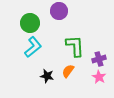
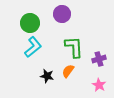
purple circle: moved 3 px right, 3 px down
green L-shape: moved 1 px left, 1 px down
pink star: moved 8 px down
